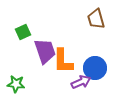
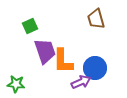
green square: moved 7 px right, 6 px up
